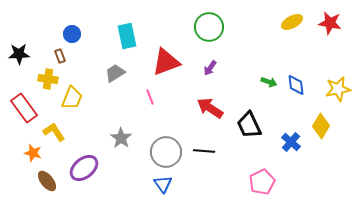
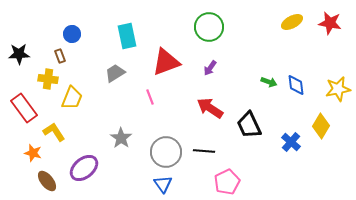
pink pentagon: moved 35 px left
